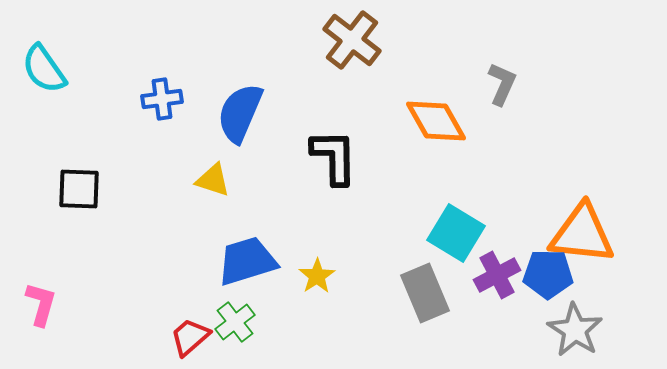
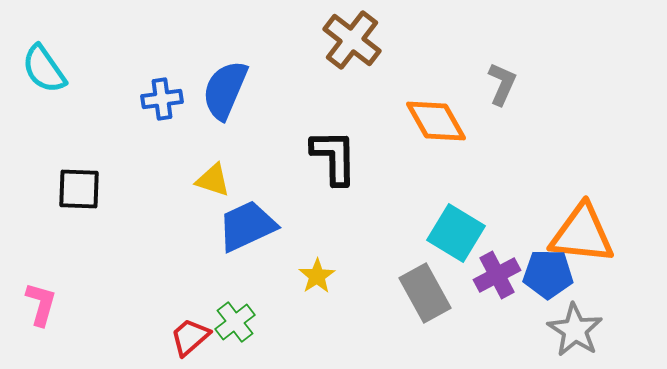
blue semicircle: moved 15 px left, 23 px up
blue trapezoid: moved 35 px up; rotated 8 degrees counterclockwise
gray rectangle: rotated 6 degrees counterclockwise
